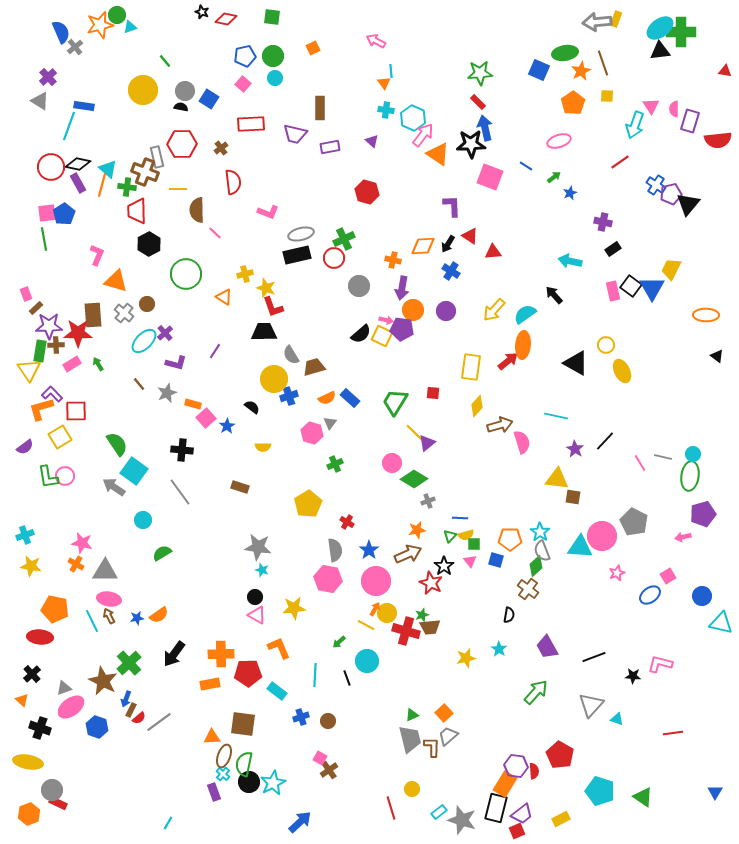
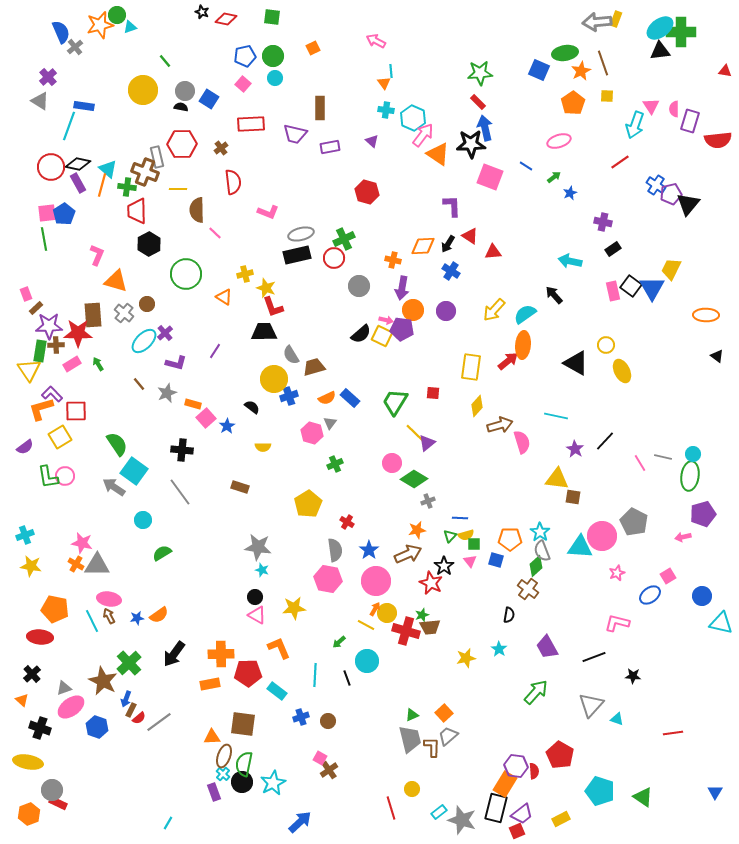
gray triangle at (105, 571): moved 8 px left, 6 px up
pink L-shape at (660, 664): moved 43 px left, 41 px up
black circle at (249, 782): moved 7 px left
